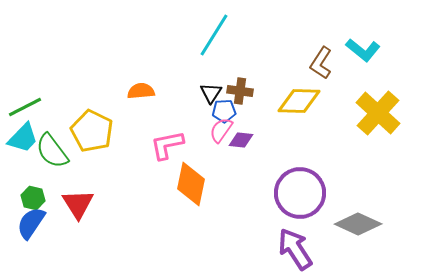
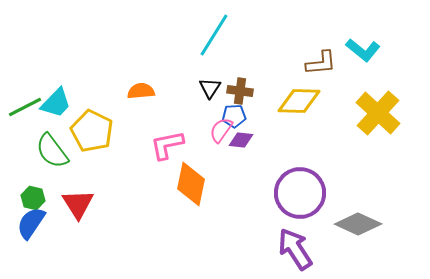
brown L-shape: rotated 128 degrees counterclockwise
black triangle: moved 1 px left, 5 px up
blue pentagon: moved 10 px right, 5 px down
cyan trapezoid: moved 33 px right, 35 px up
